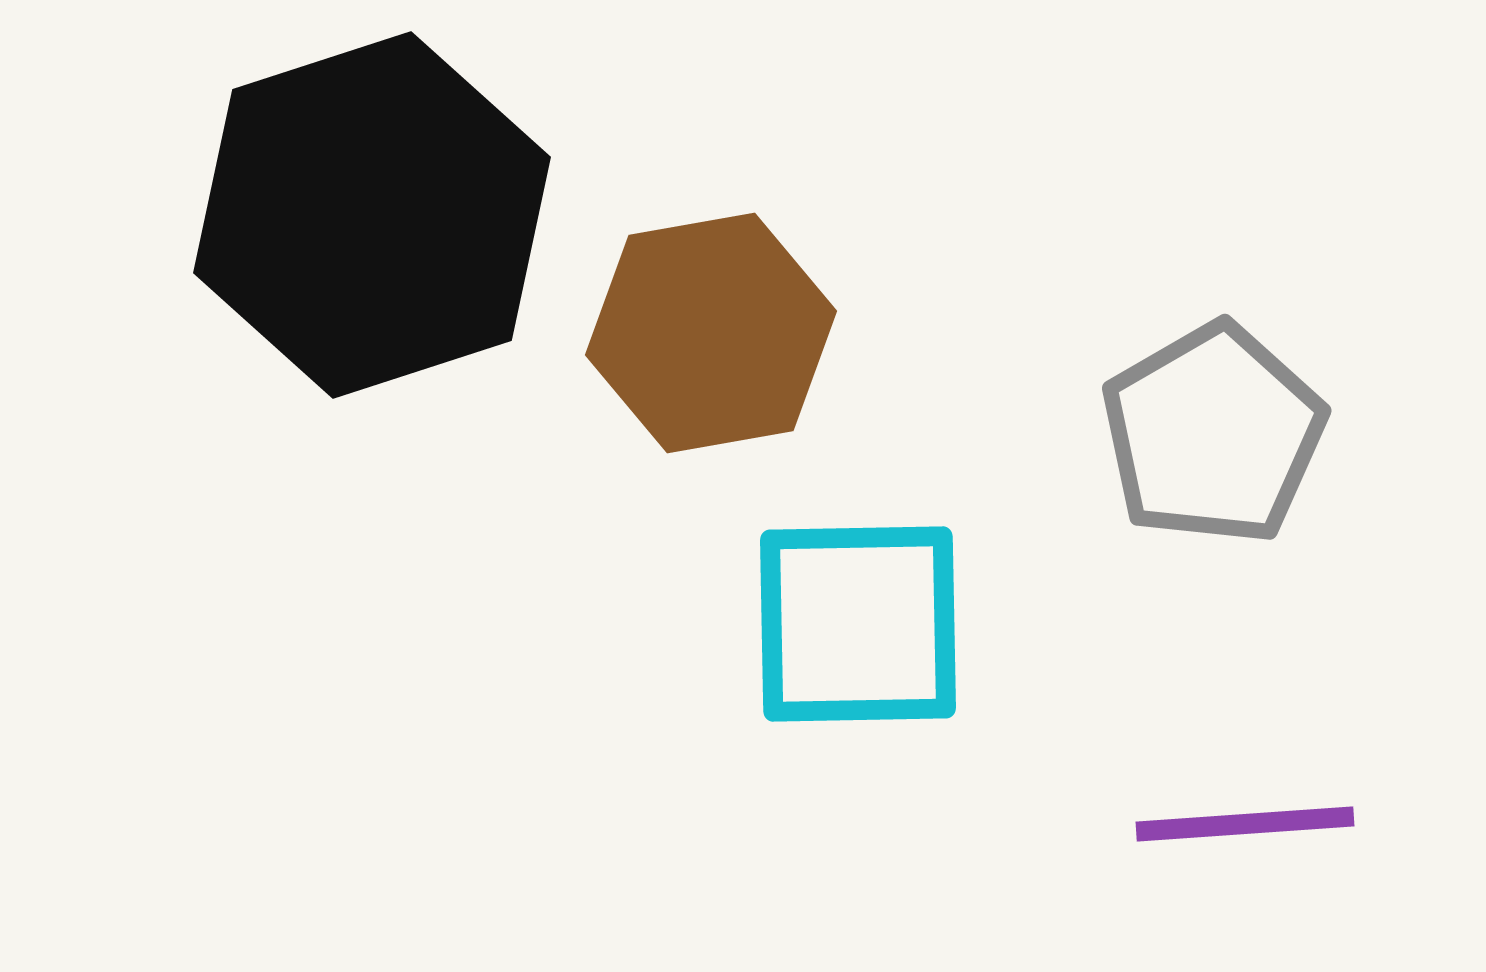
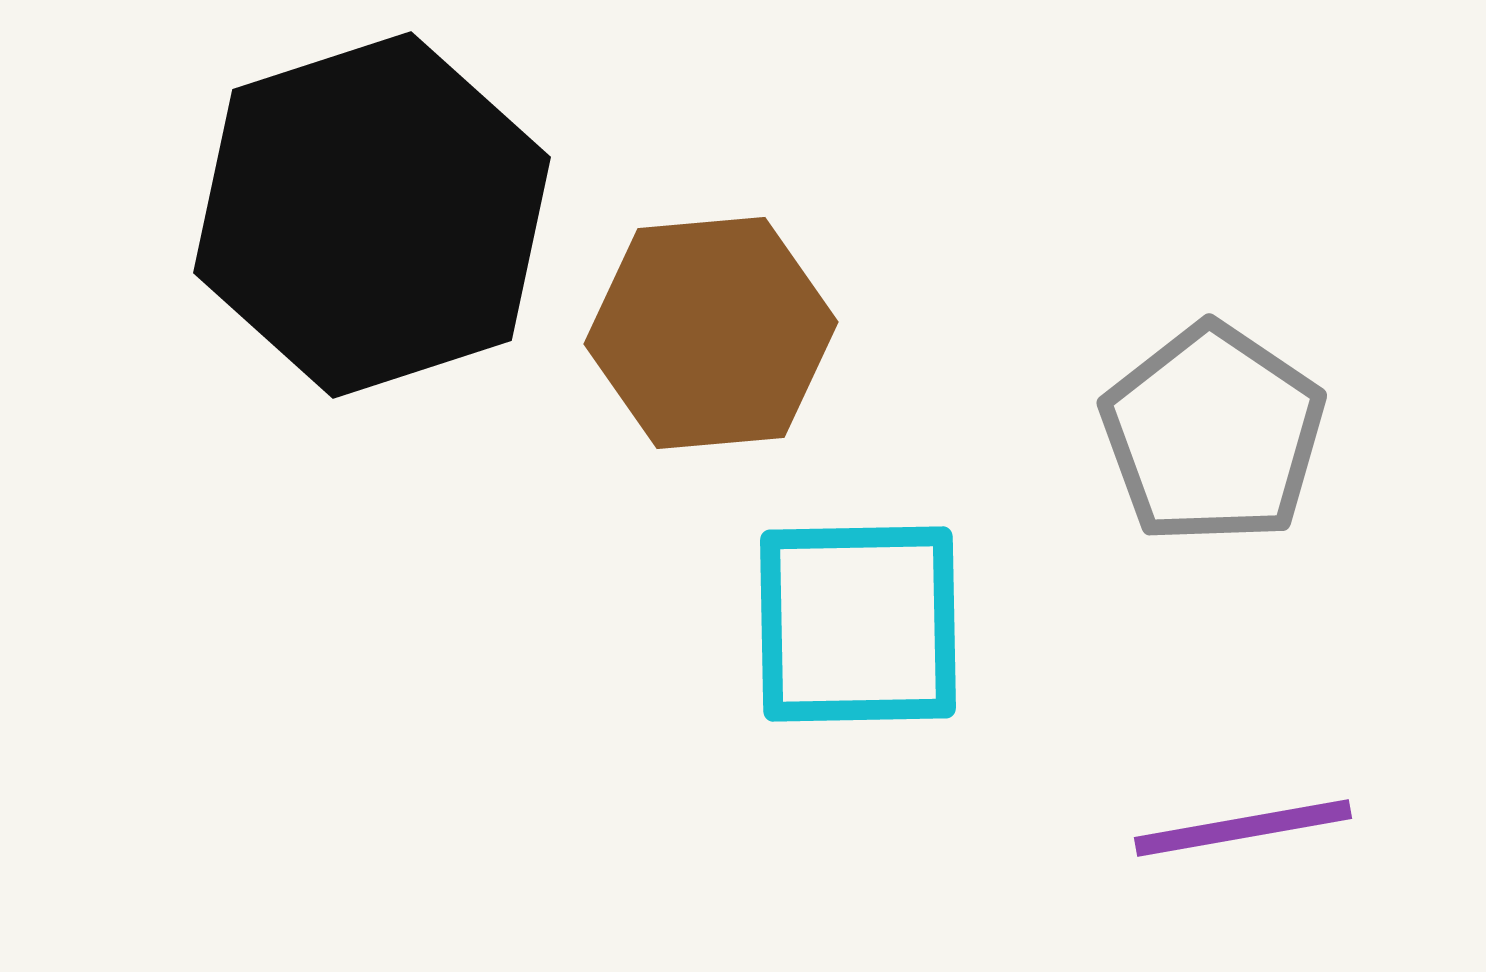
brown hexagon: rotated 5 degrees clockwise
gray pentagon: rotated 8 degrees counterclockwise
purple line: moved 2 px left, 4 px down; rotated 6 degrees counterclockwise
